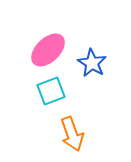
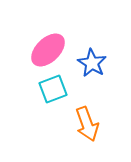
cyan square: moved 2 px right, 2 px up
orange arrow: moved 15 px right, 10 px up
